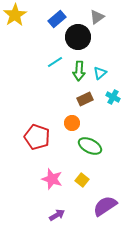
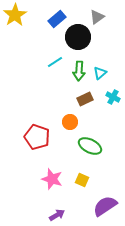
orange circle: moved 2 px left, 1 px up
yellow square: rotated 16 degrees counterclockwise
